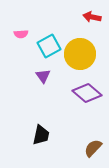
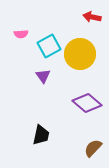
purple diamond: moved 10 px down
